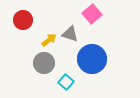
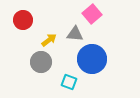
gray triangle: moved 5 px right; rotated 12 degrees counterclockwise
gray circle: moved 3 px left, 1 px up
cyan square: moved 3 px right; rotated 21 degrees counterclockwise
